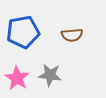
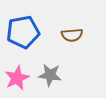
pink star: rotated 15 degrees clockwise
